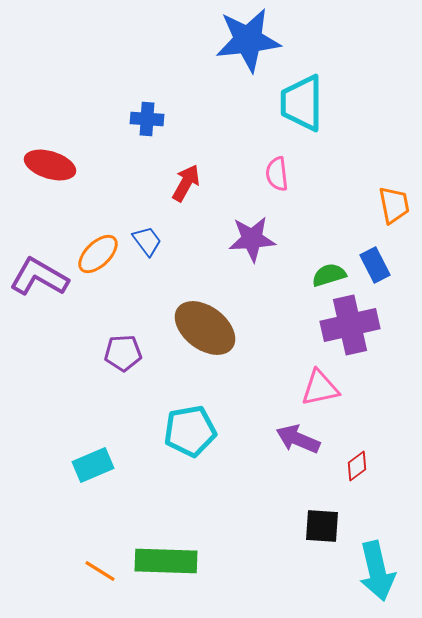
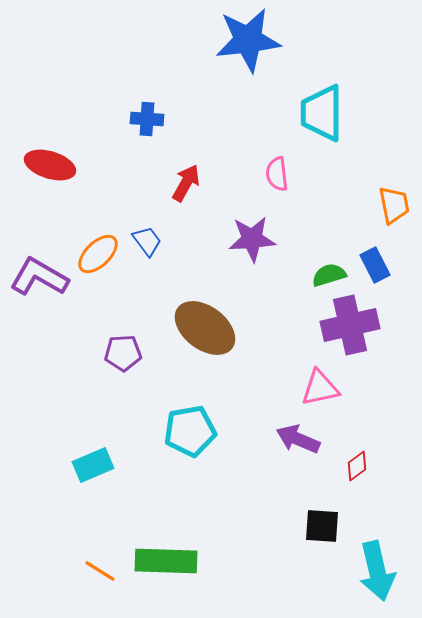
cyan trapezoid: moved 20 px right, 10 px down
